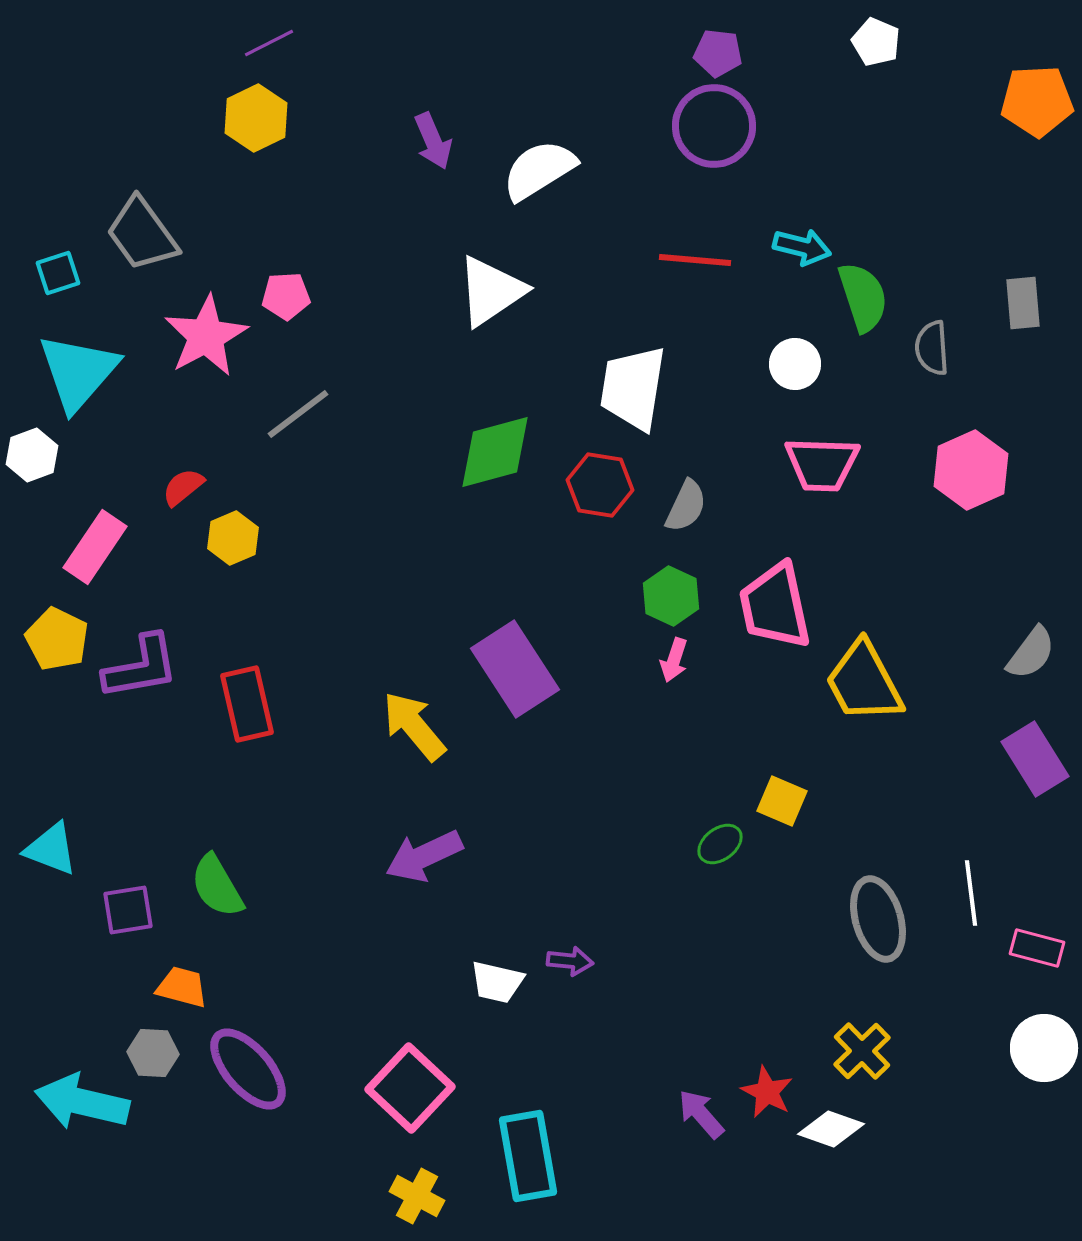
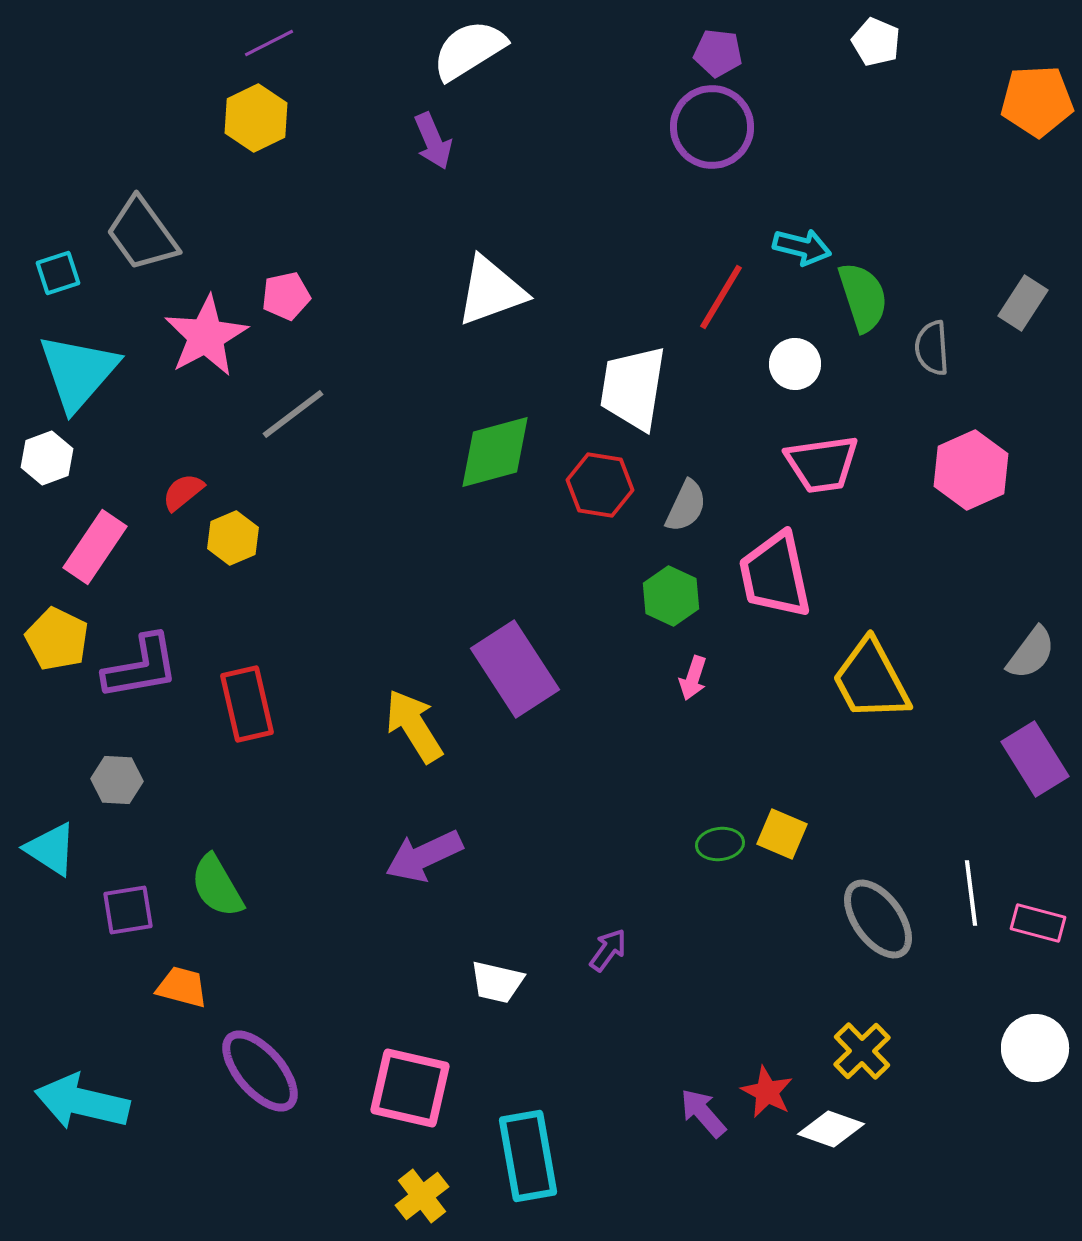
purple circle at (714, 126): moved 2 px left, 1 px down
white semicircle at (539, 170): moved 70 px left, 120 px up
red line at (695, 260): moved 26 px right, 37 px down; rotated 64 degrees counterclockwise
white triangle at (491, 291): rotated 14 degrees clockwise
pink pentagon at (286, 296): rotated 9 degrees counterclockwise
gray rectangle at (1023, 303): rotated 38 degrees clockwise
gray line at (298, 414): moved 5 px left
white hexagon at (32, 455): moved 15 px right, 3 px down
pink trapezoid at (822, 464): rotated 10 degrees counterclockwise
red semicircle at (183, 487): moved 5 px down
pink trapezoid at (775, 606): moved 31 px up
pink arrow at (674, 660): moved 19 px right, 18 px down
yellow trapezoid at (864, 682): moved 7 px right, 2 px up
yellow arrow at (414, 726): rotated 8 degrees clockwise
yellow square at (782, 801): moved 33 px down
green ellipse at (720, 844): rotated 30 degrees clockwise
cyan triangle at (51, 849): rotated 12 degrees clockwise
gray ellipse at (878, 919): rotated 20 degrees counterclockwise
pink rectangle at (1037, 948): moved 1 px right, 25 px up
purple arrow at (570, 961): moved 38 px right, 11 px up; rotated 60 degrees counterclockwise
white circle at (1044, 1048): moved 9 px left
gray hexagon at (153, 1053): moved 36 px left, 273 px up
purple ellipse at (248, 1069): moved 12 px right, 2 px down
pink square at (410, 1088): rotated 30 degrees counterclockwise
purple arrow at (701, 1114): moved 2 px right, 1 px up
yellow cross at (417, 1196): moved 5 px right; rotated 24 degrees clockwise
